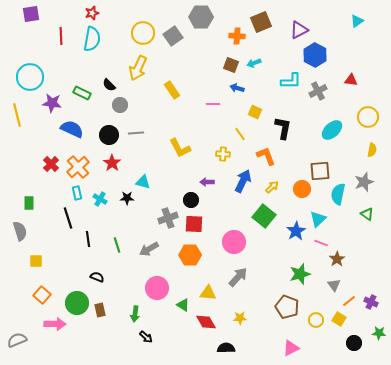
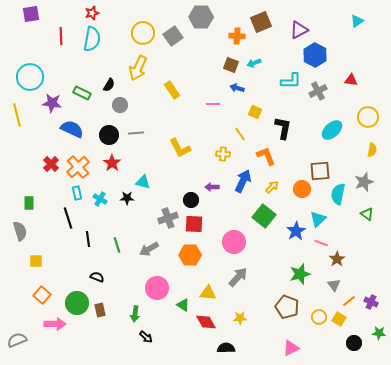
black semicircle at (109, 85): rotated 104 degrees counterclockwise
purple arrow at (207, 182): moved 5 px right, 5 px down
yellow circle at (316, 320): moved 3 px right, 3 px up
